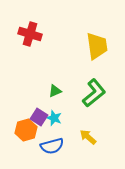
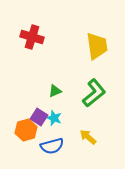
red cross: moved 2 px right, 3 px down
